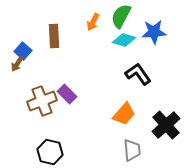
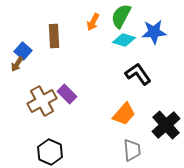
brown cross: rotated 8 degrees counterclockwise
black hexagon: rotated 10 degrees clockwise
